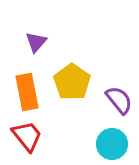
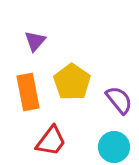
purple triangle: moved 1 px left, 1 px up
orange rectangle: moved 1 px right
red trapezoid: moved 24 px right, 5 px down; rotated 76 degrees clockwise
cyan circle: moved 2 px right, 3 px down
